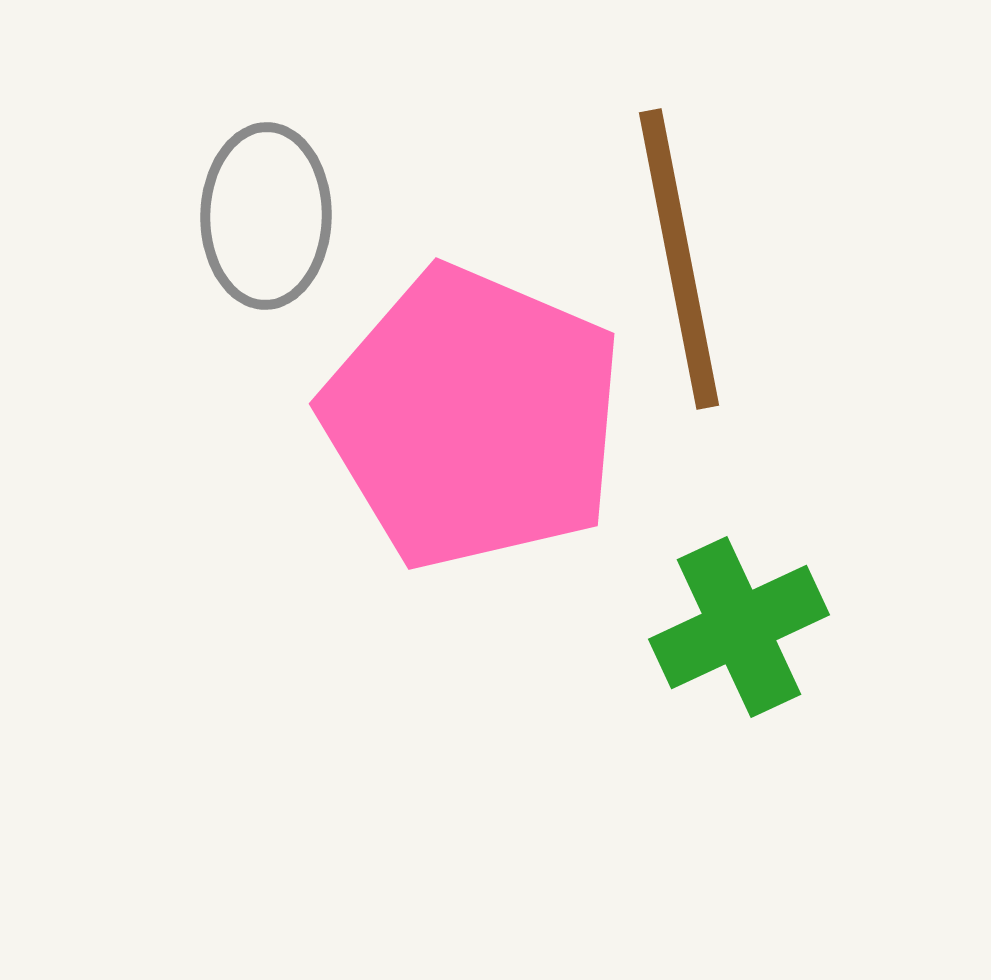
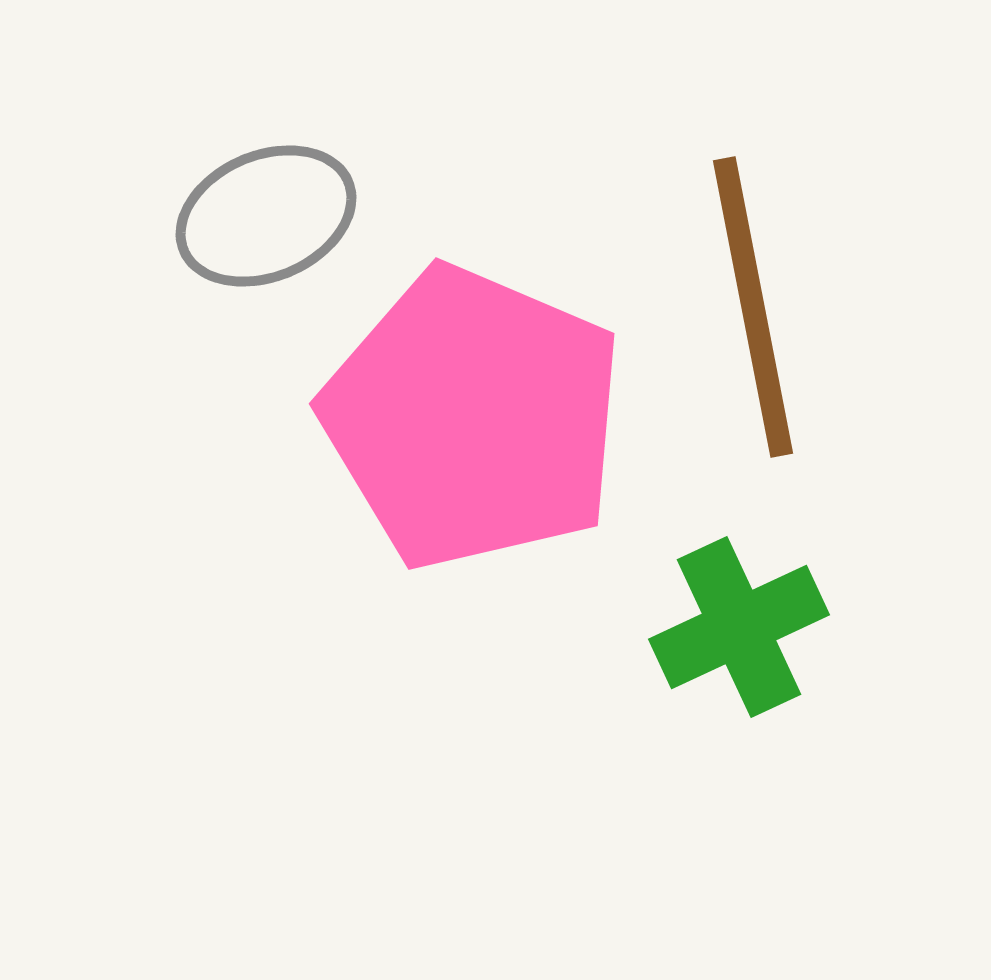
gray ellipse: rotated 66 degrees clockwise
brown line: moved 74 px right, 48 px down
